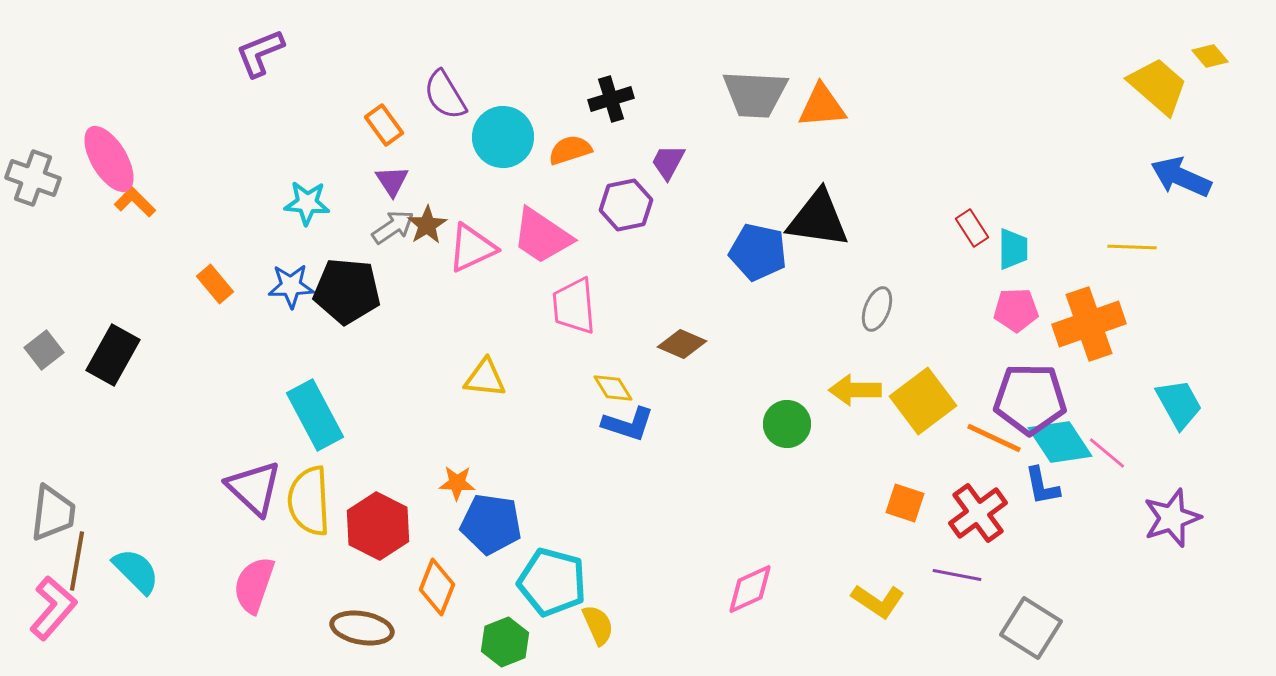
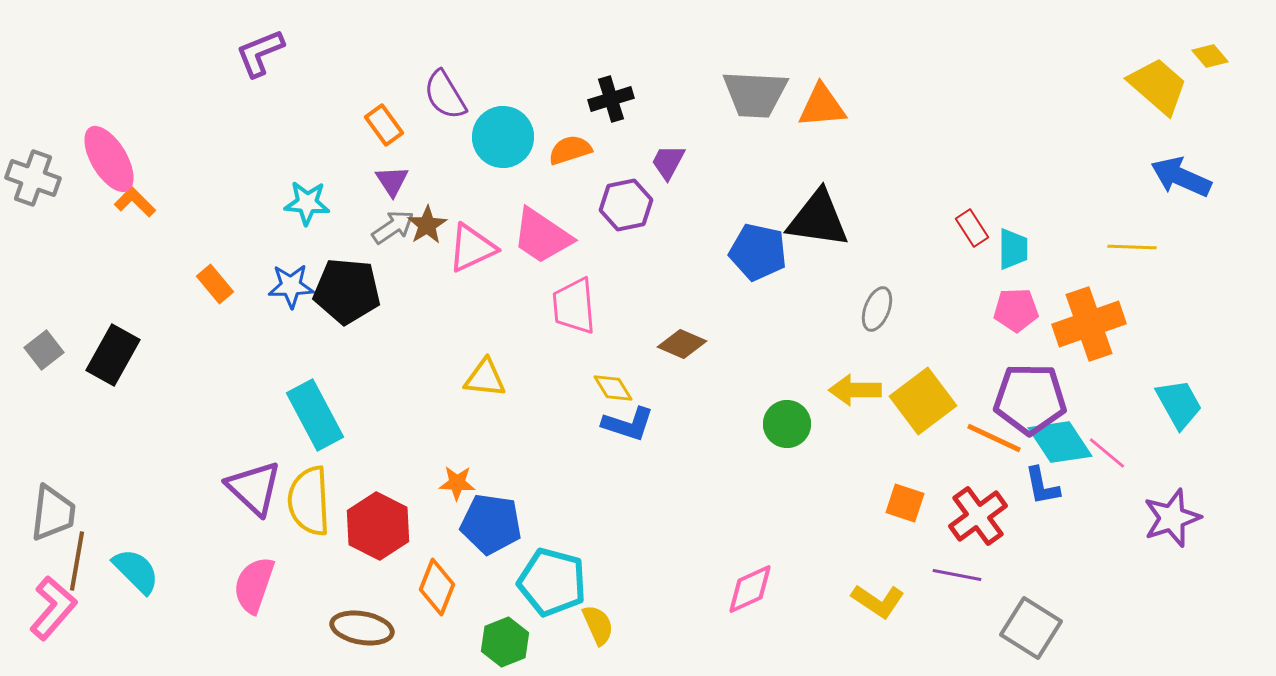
red cross at (978, 513): moved 3 px down
